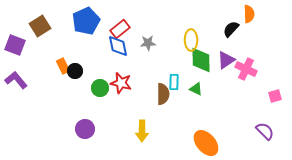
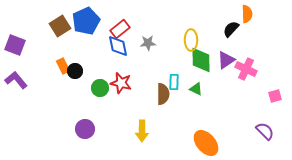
orange semicircle: moved 2 px left
brown square: moved 20 px right
